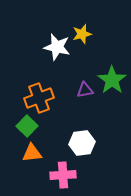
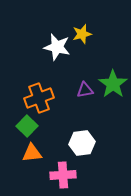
green star: moved 1 px right, 4 px down
